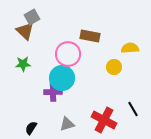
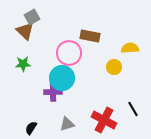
pink circle: moved 1 px right, 1 px up
